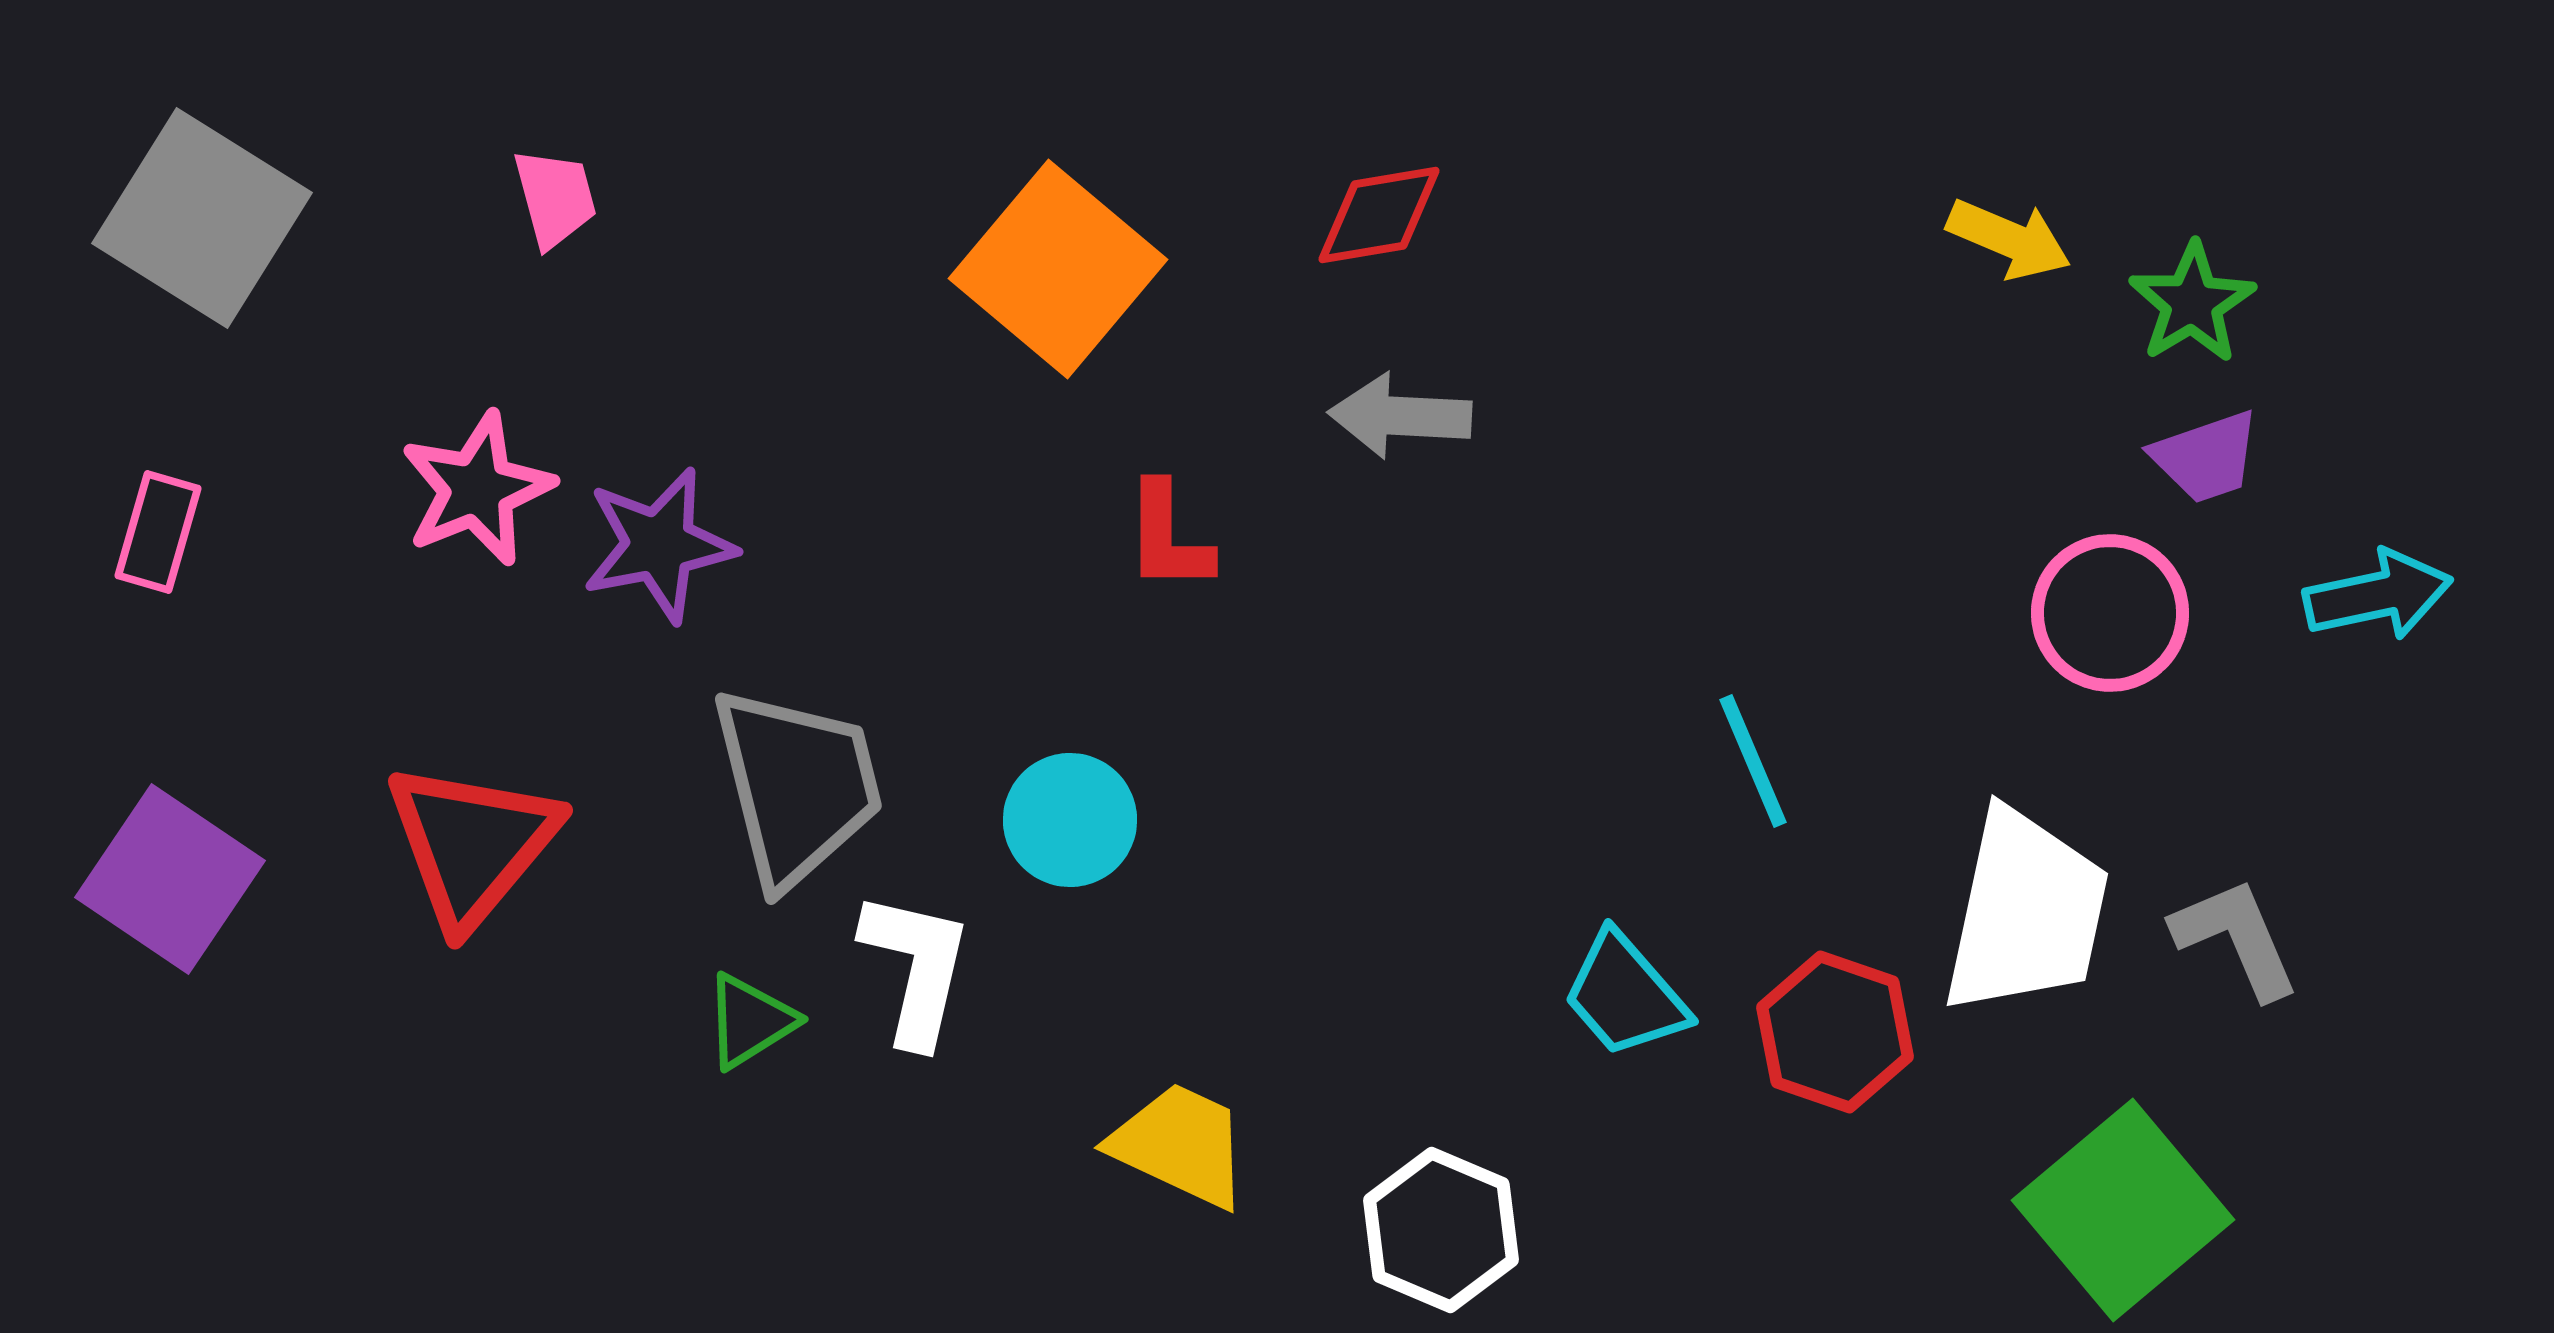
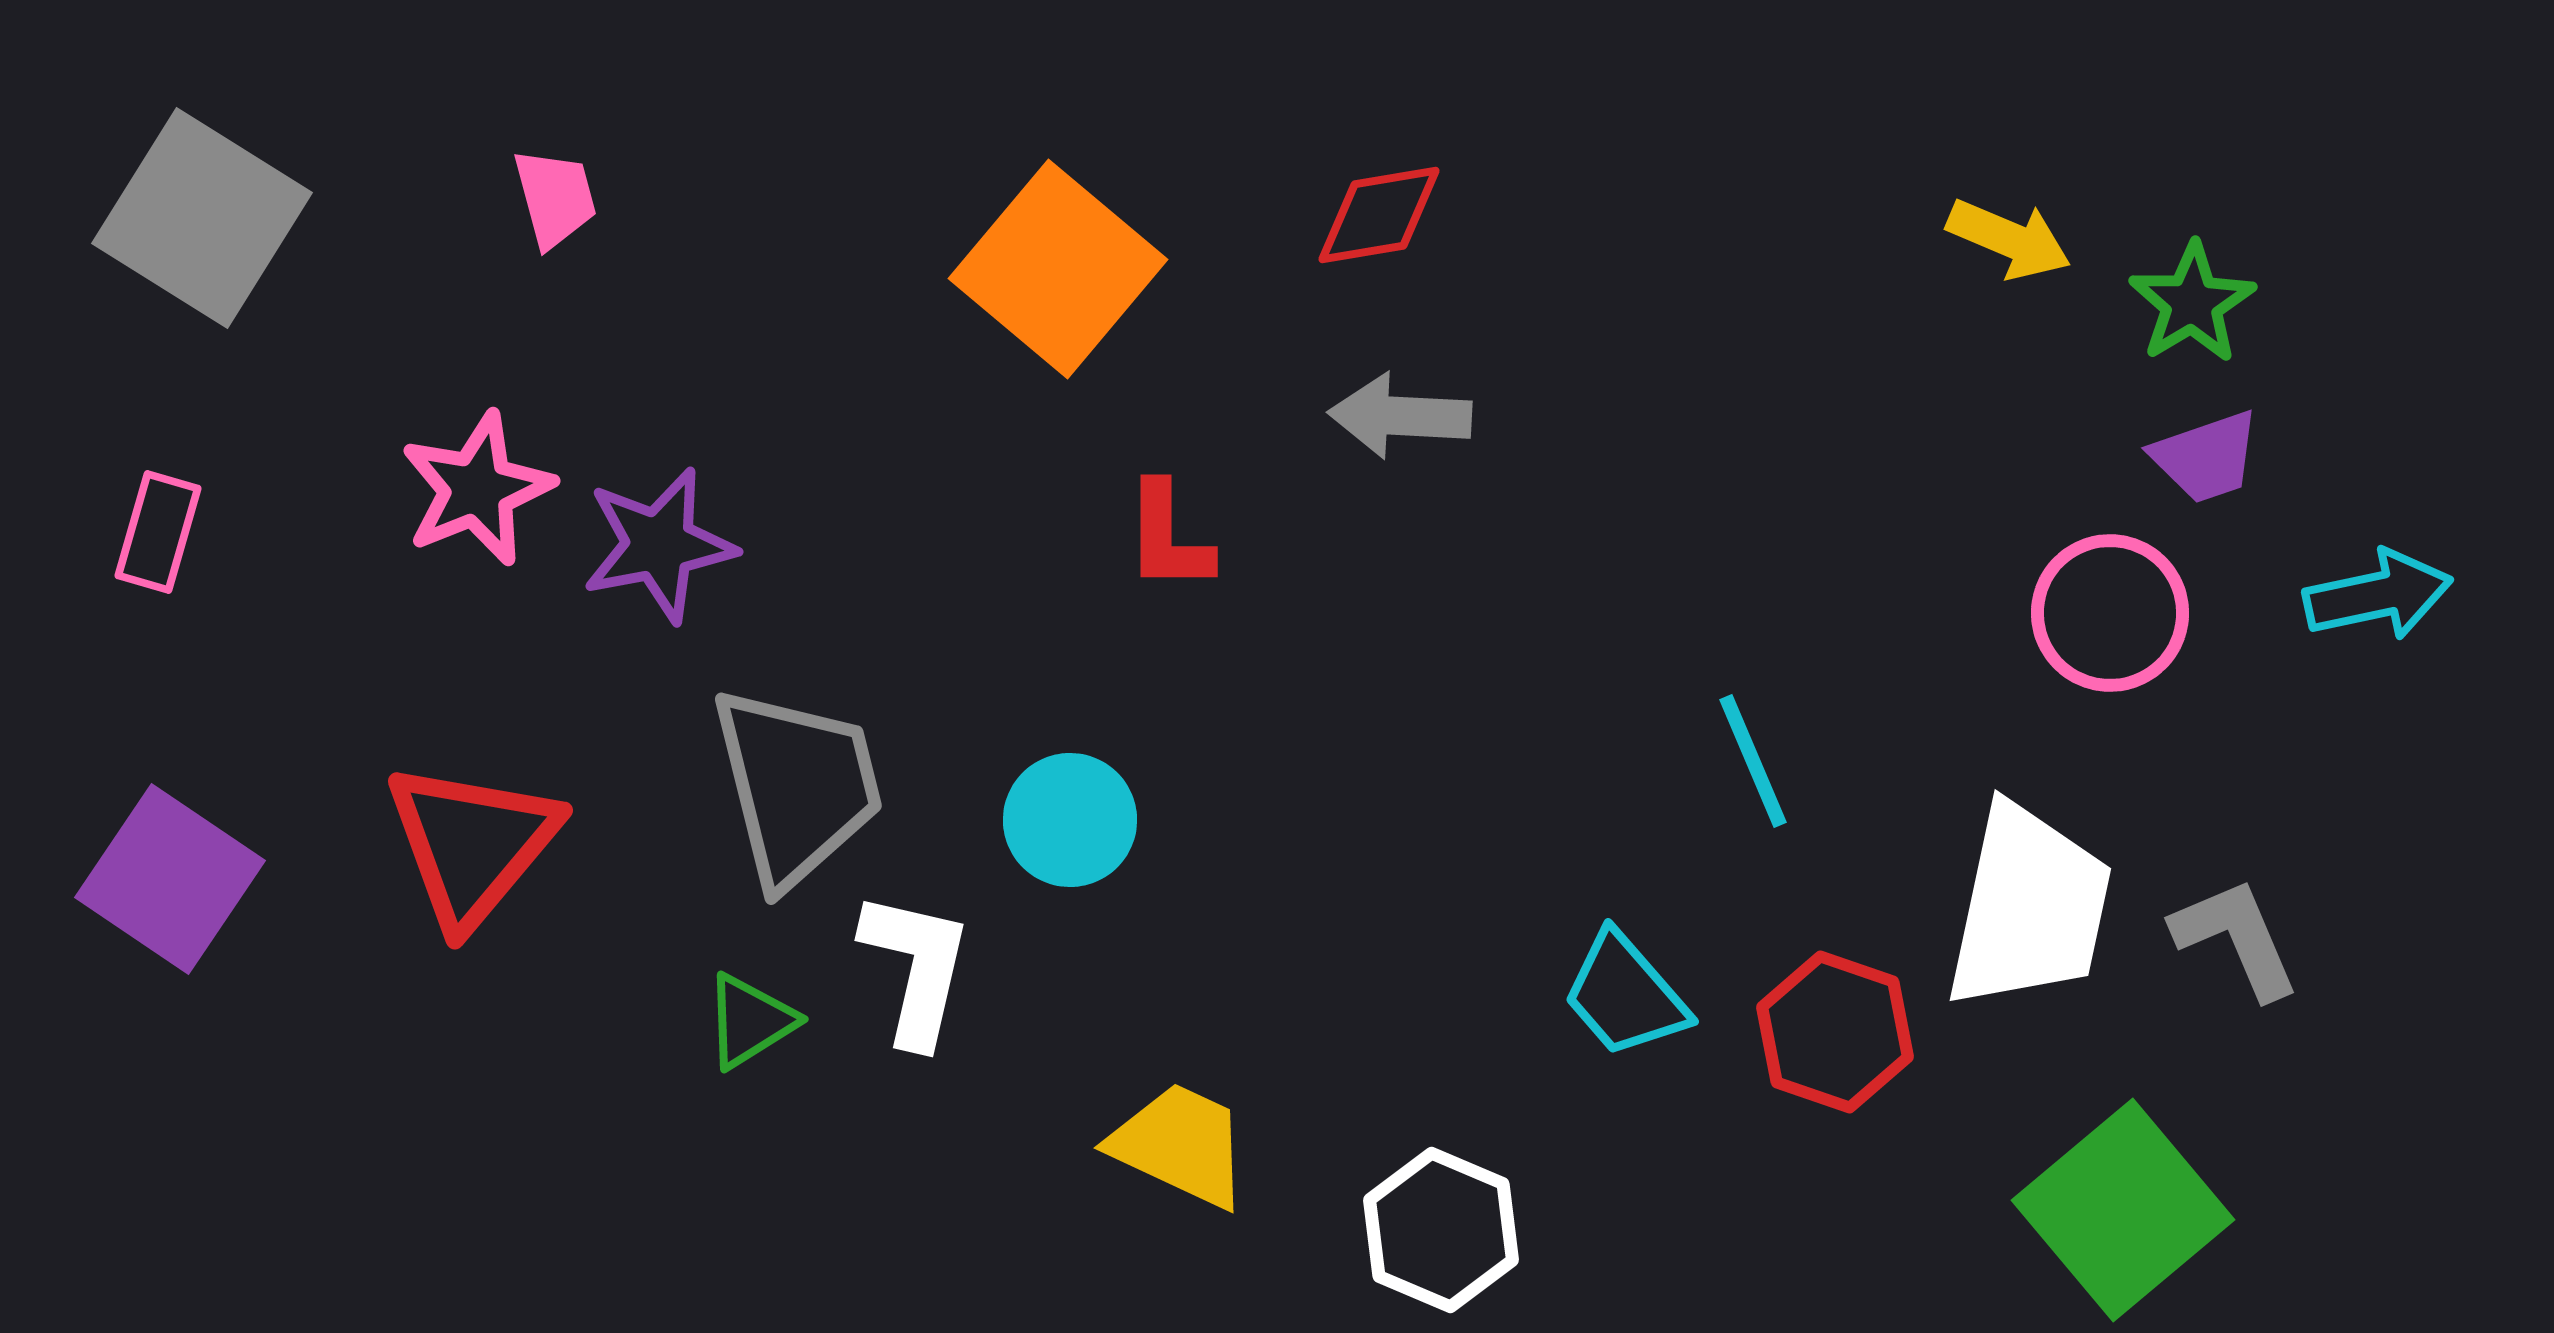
white trapezoid: moved 3 px right, 5 px up
